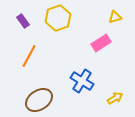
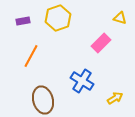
yellow triangle: moved 5 px right, 1 px down; rotated 32 degrees clockwise
purple rectangle: rotated 64 degrees counterclockwise
pink rectangle: rotated 12 degrees counterclockwise
orange line: moved 2 px right
brown ellipse: moved 4 px right; rotated 72 degrees counterclockwise
